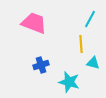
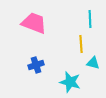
cyan line: rotated 30 degrees counterclockwise
blue cross: moved 5 px left
cyan star: moved 1 px right
